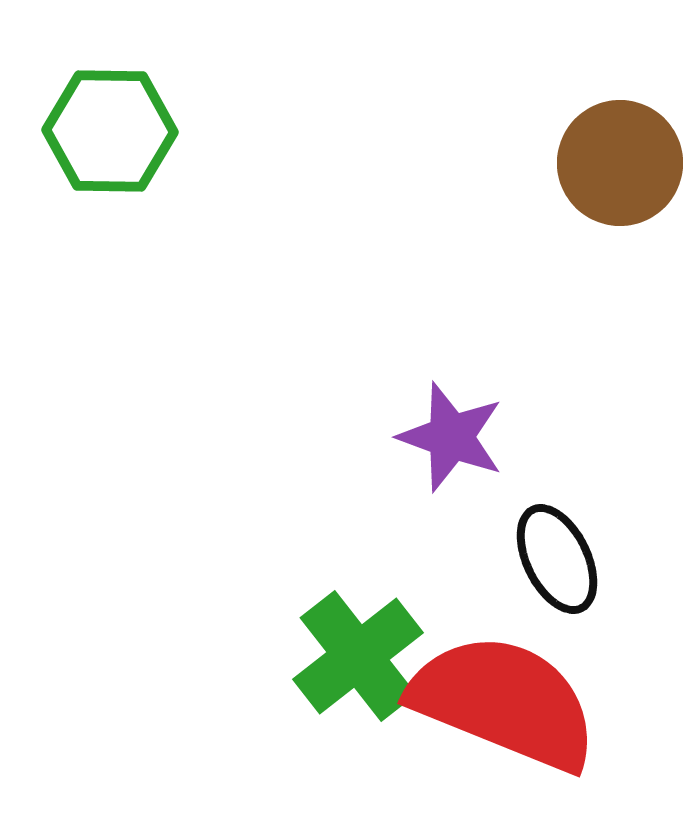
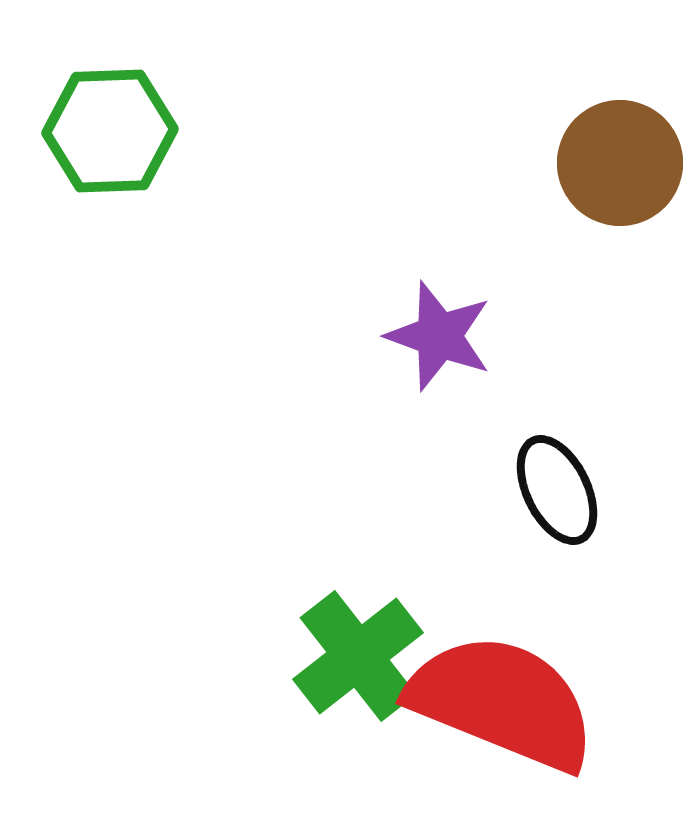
green hexagon: rotated 3 degrees counterclockwise
purple star: moved 12 px left, 101 px up
black ellipse: moved 69 px up
red semicircle: moved 2 px left
